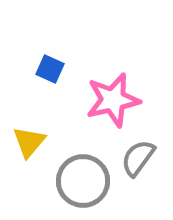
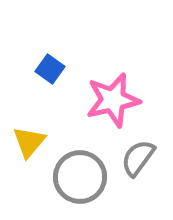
blue square: rotated 12 degrees clockwise
gray circle: moved 3 px left, 4 px up
